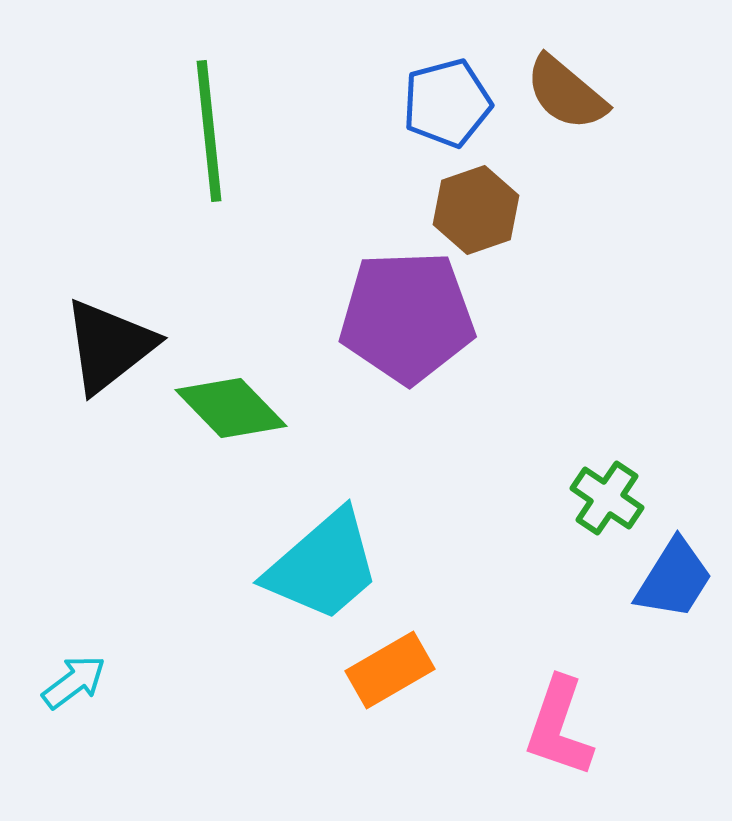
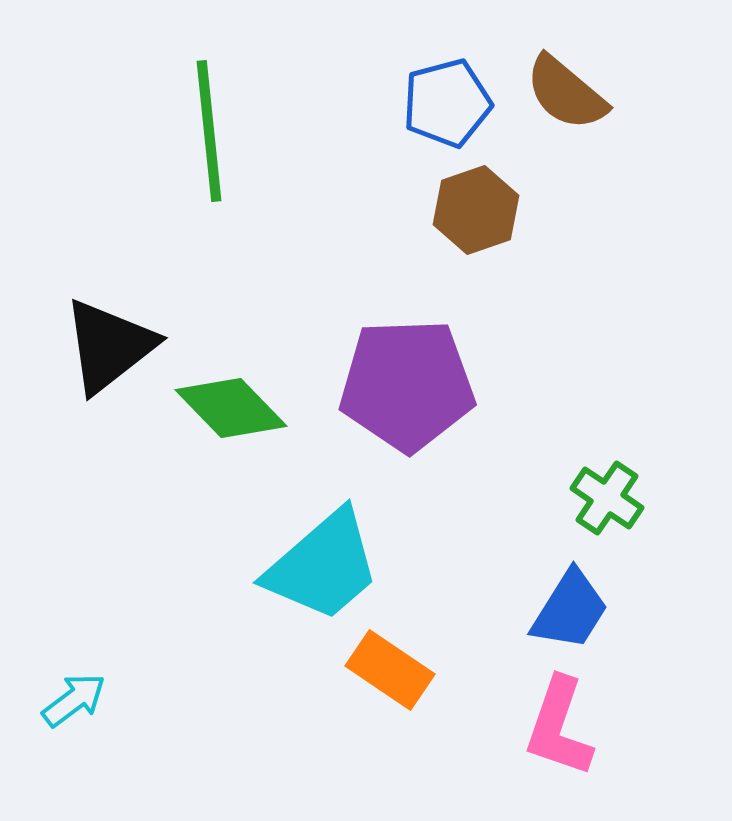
purple pentagon: moved 68 px down
blue trapezoid: moved 104 px left, 31 px down
orange rectangle: rotated 64 degrees clockwise
cyan arrow: moved 18 px down
